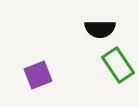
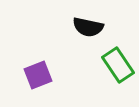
black semicircle: moved 12 px left, 2 px up; rotated 12 degrees clockwise
